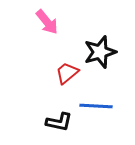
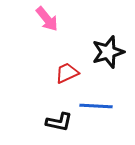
pink arrow: moved 3 px up
black star: moved 8 px right
red trapezoid: rotated 15 degrees clockwise
